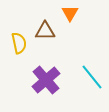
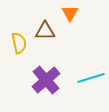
cyan line: moved 1 px left, 1 px down; rotated 68 degrees counterclockwise
